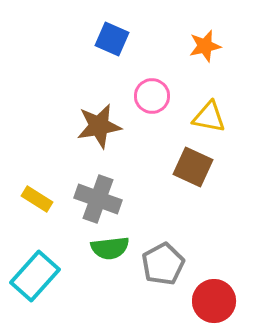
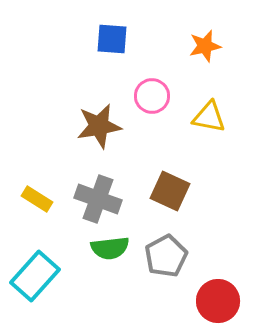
blue square: rotated 20 degrees counterclockwise
brown square: moved 23 px left, 24 px down
gray pentagon: moved 3 px right, 8 px up
red circle: moved 4 px right
